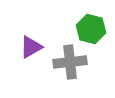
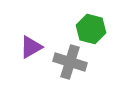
gray cross: rotated 24 degrees clockwise
